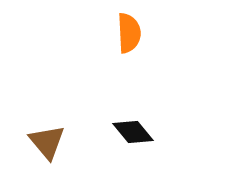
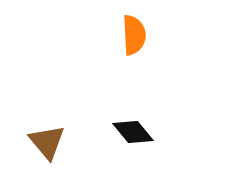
orange semicircle: moved 5 px right, 2 px down
